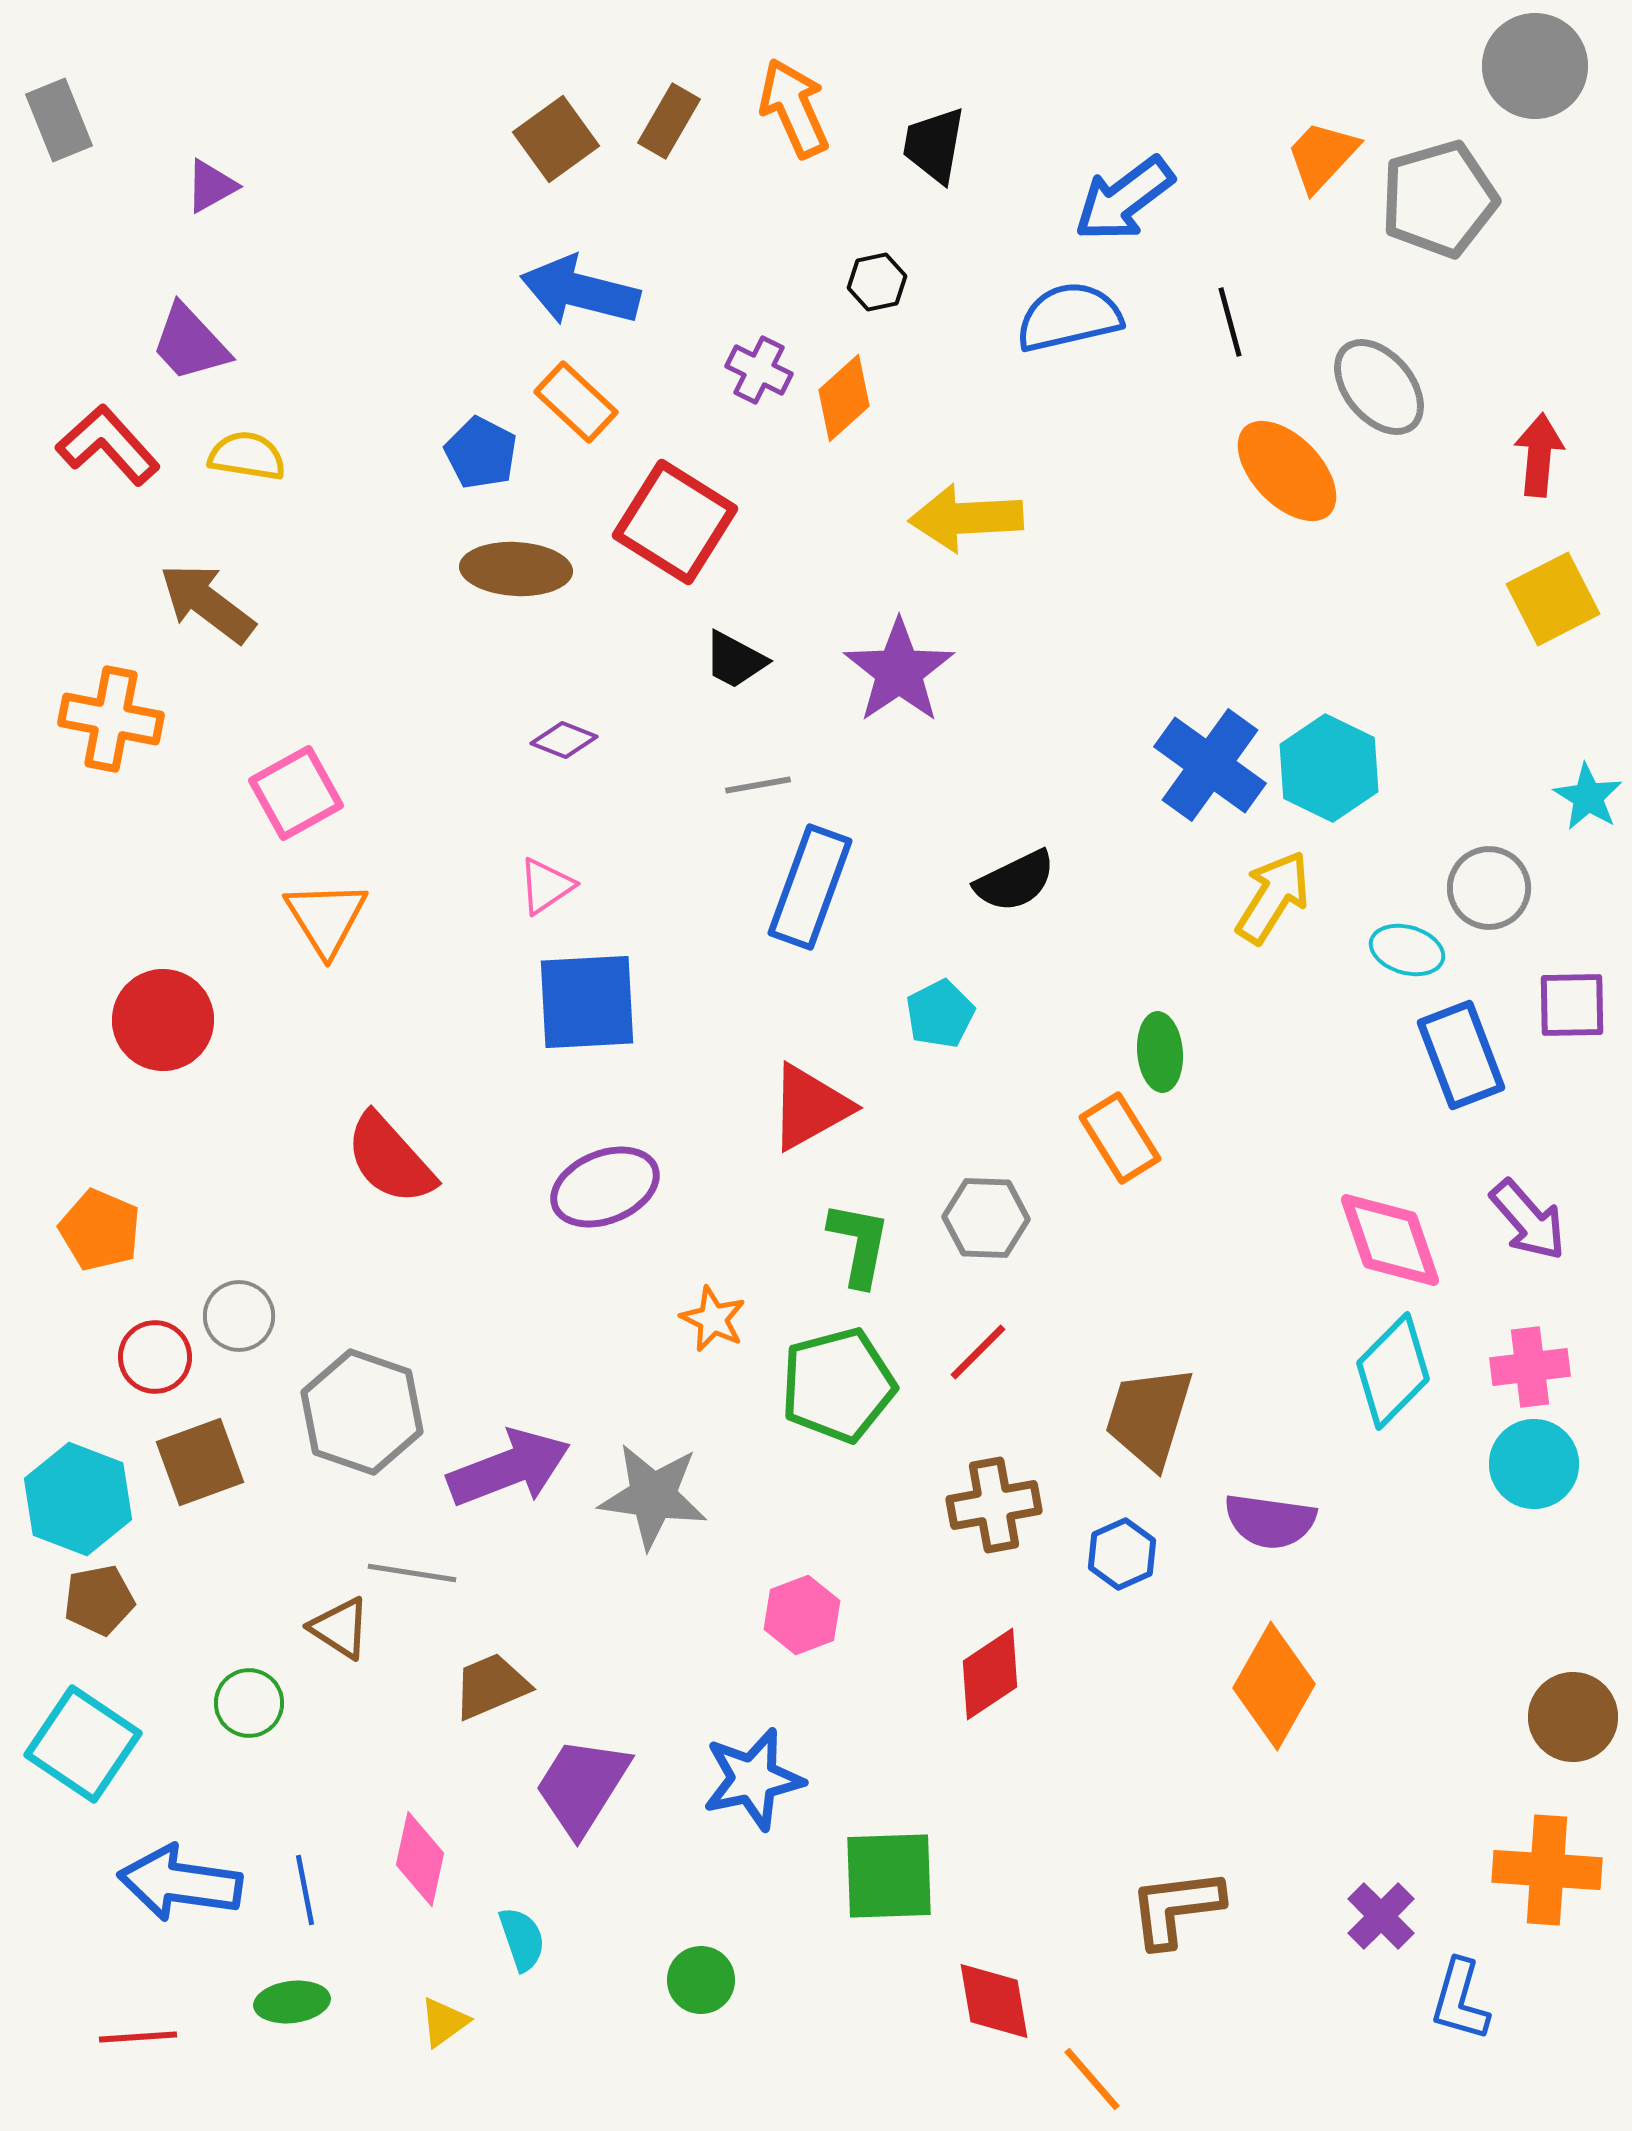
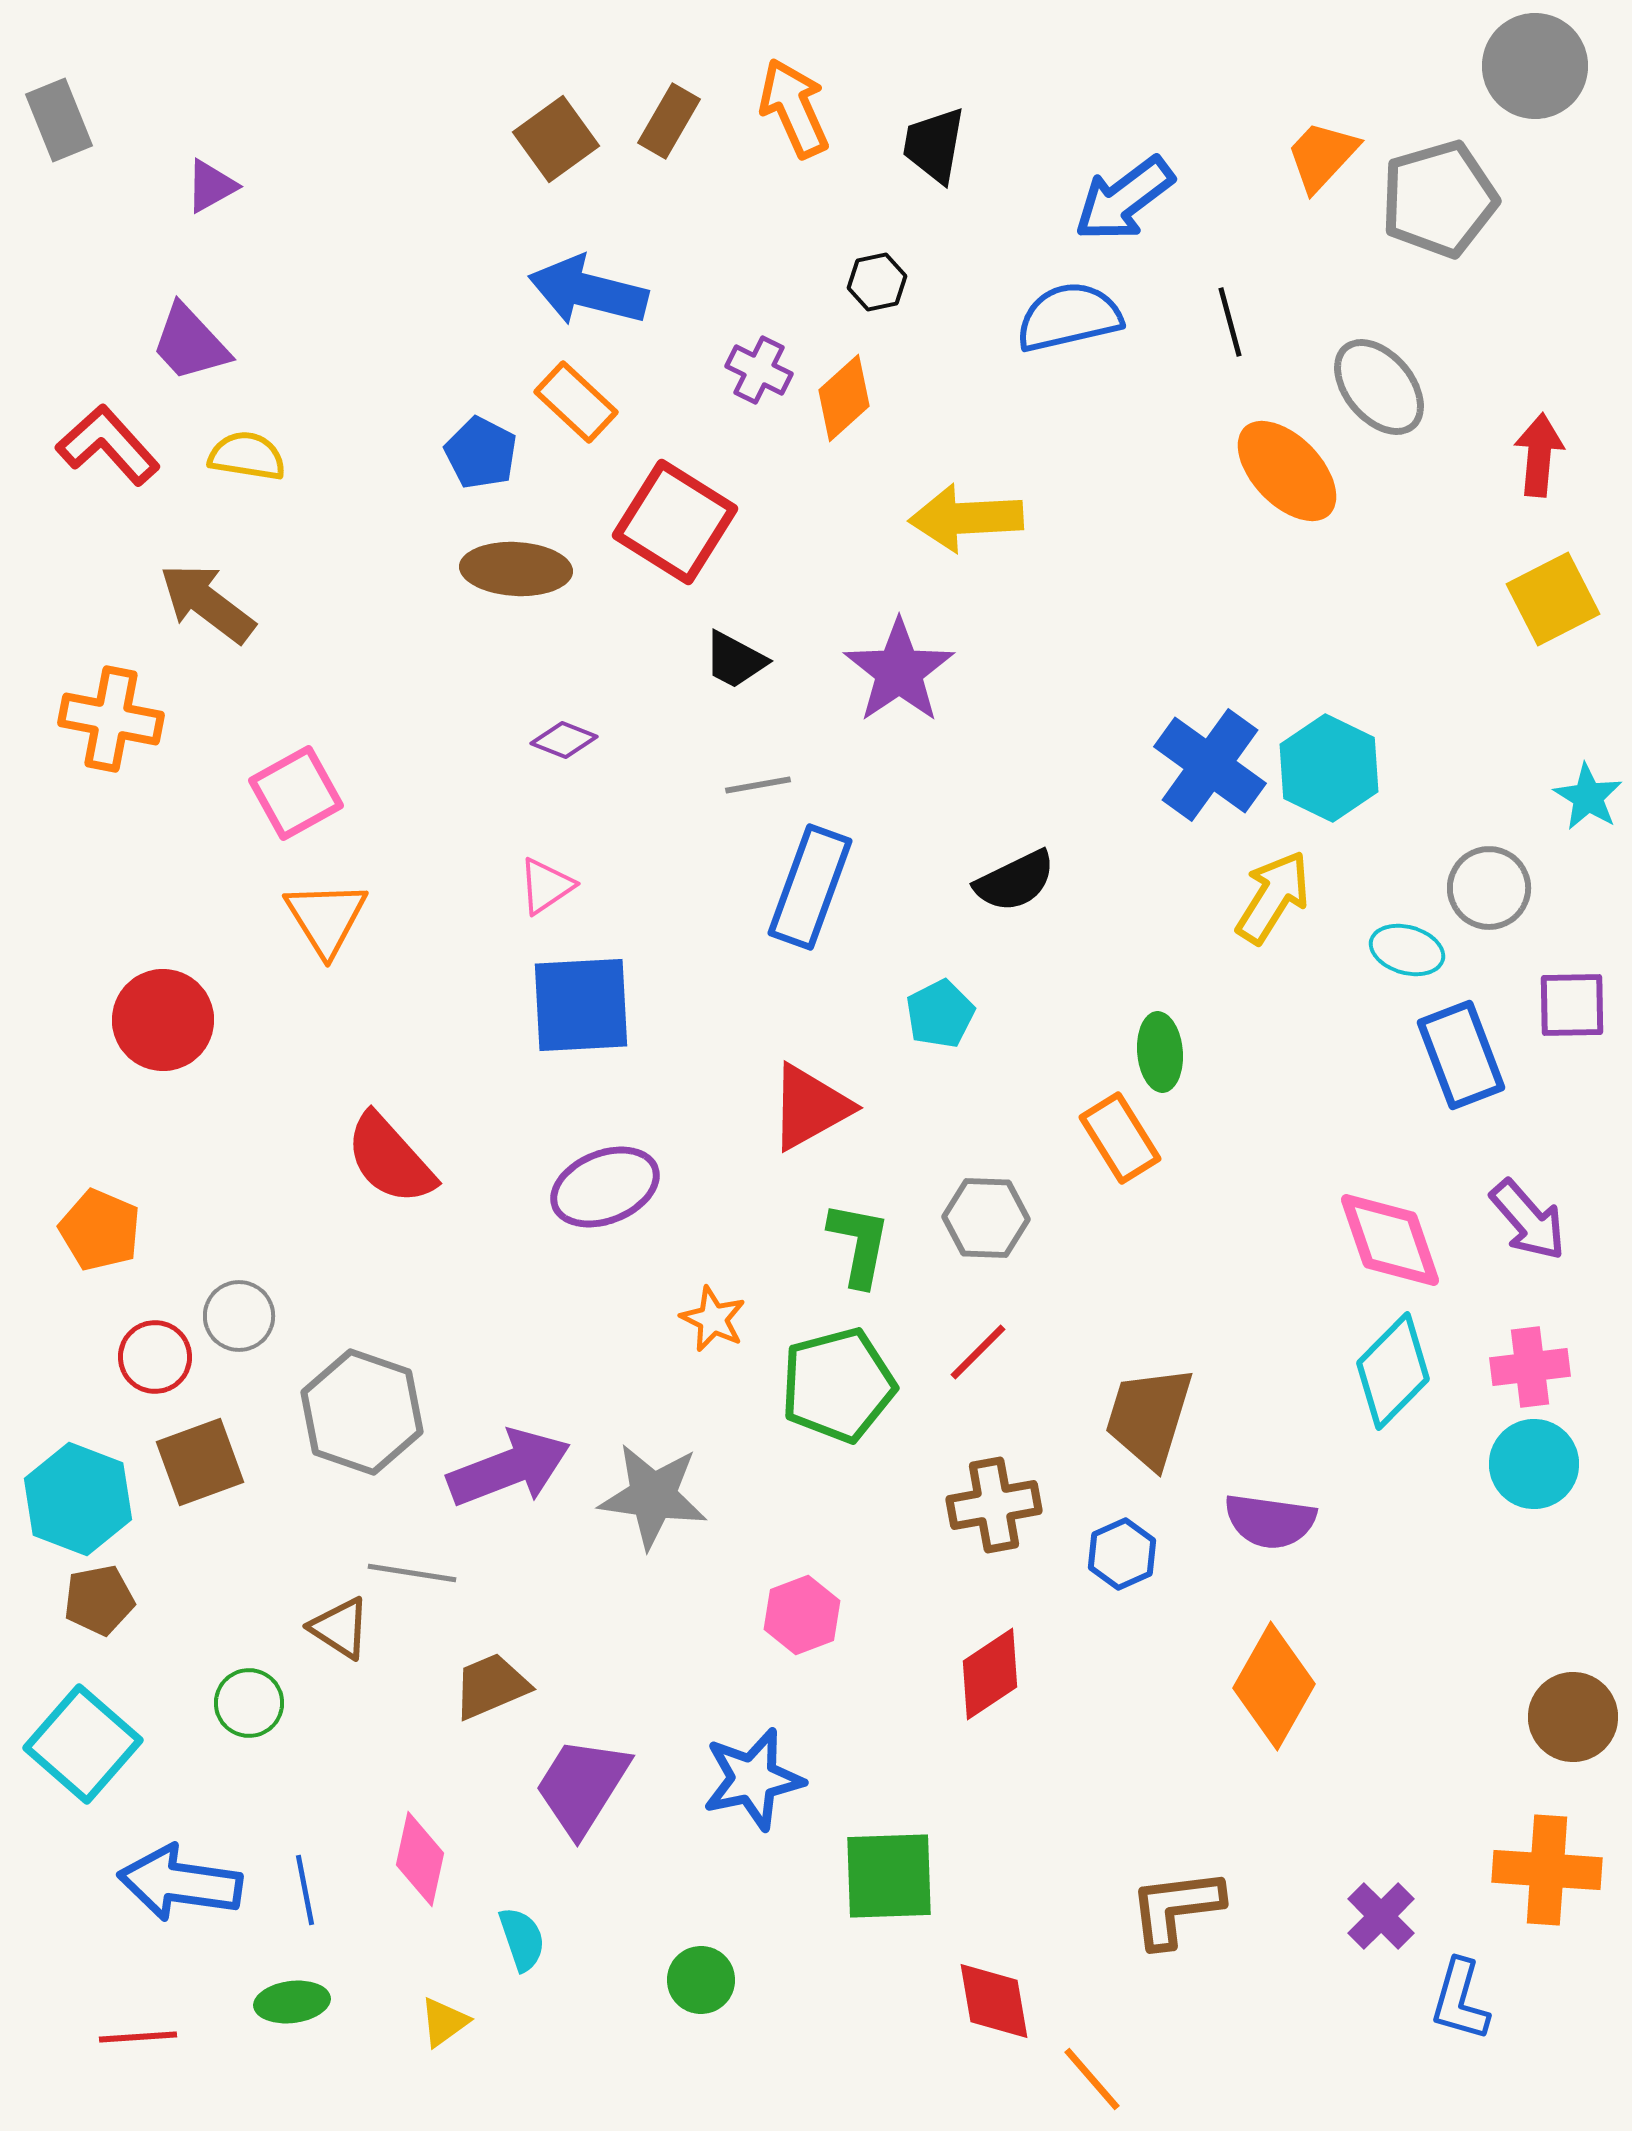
blue arrow at (580, 291): moved 8 px right
blue square at (587, 1002): moved 6 px left, 3 px down
cyan square at (83, 1744): rotated 7 degrees clockwise
